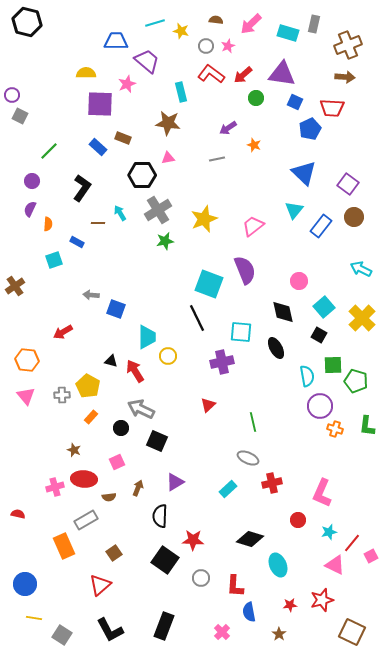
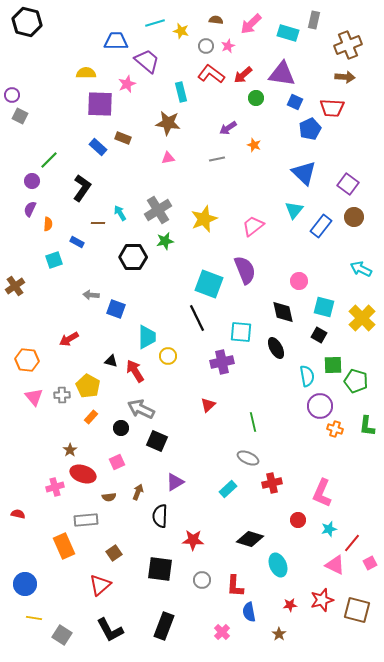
gray rectangle at (314, 24): moved 4 px up
green line at (49, 151): moved 9 px down
black hexagon at (142, 175): moved 9 px left, 82 px down
cyan square at (324, 307): rotated 35 degrees counterclockwise
red arrow at (63, 332): moved 6 px right, 7 px down
pink triangle at (26, 396): moved 8 px right, 1 px down
brown star at (74, 450): moved 4 px left; rotated 16 degrees clockwise
red ellipse at (84, 479): moved 1 px left, 5 px up; rotated 15 degrees clockwise
brown arrow at (138, 488): moved 4 px down
gray rectangle at (86, 520): rotated 25 degrees clockwise
cyan star at (329, 532): moved 3 px up
pink square at (371, 556): moved 1 px left, 7 px down
black square at (165, 560): moved 5 px left, 9 px down; rotated 28 degrees counterclockwise
gray circle at (201, 578): moved 1 px right, 2 px down
brown square at (352, 632): moved 5 px right, 22 px up; rotated 12 degrees counterclockwise
